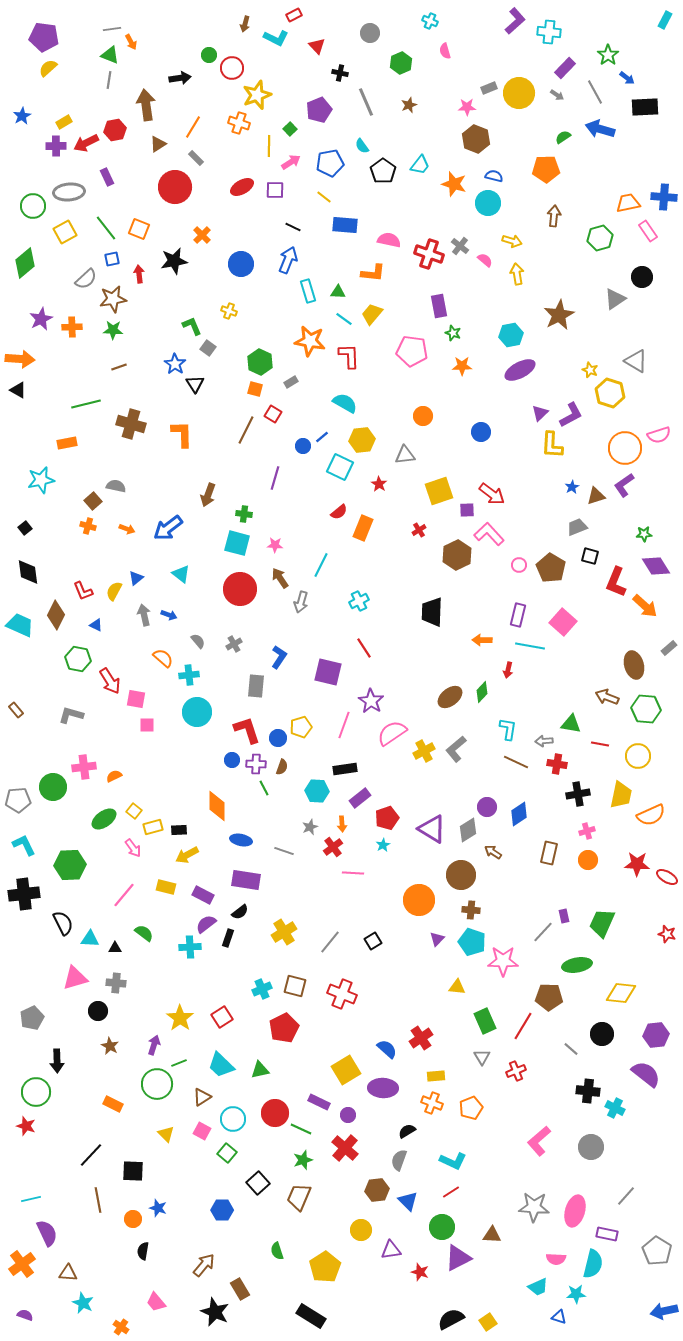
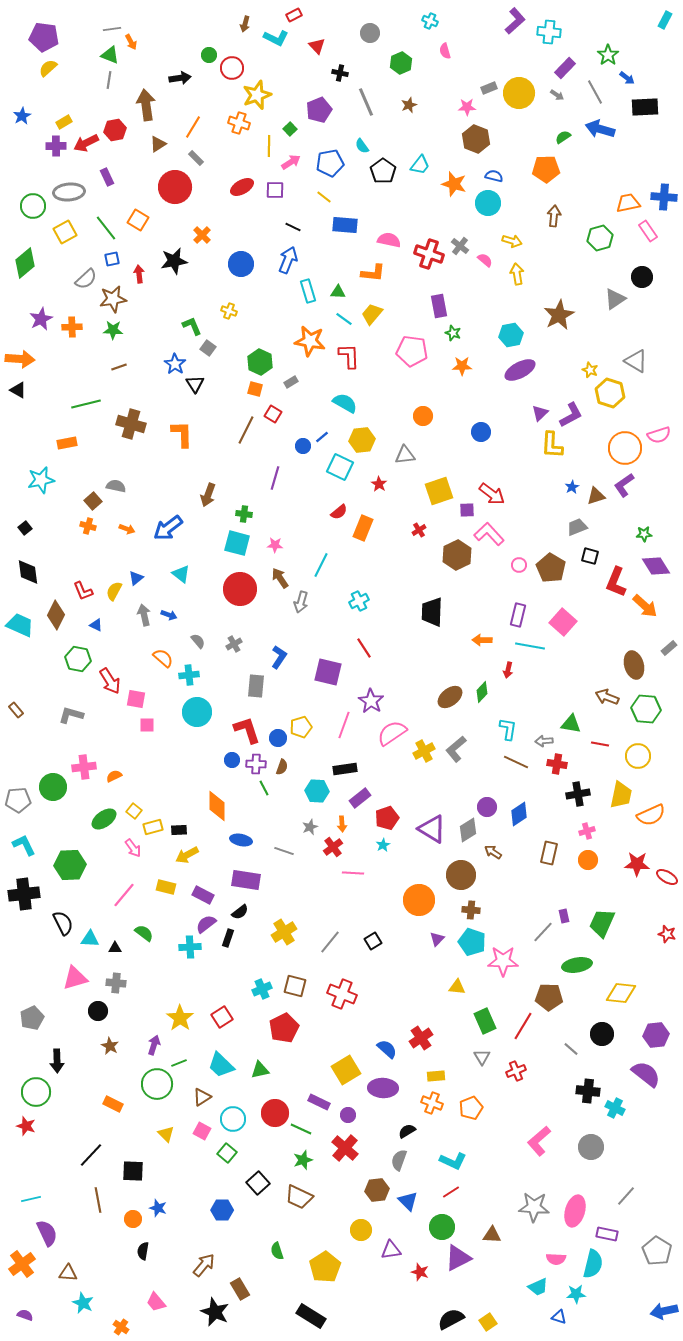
orange square at (139, 229): moved 1 px left, 9 px up; rotated 10 degrees clockwise
brown trapezoid at (299, 1197): rotated 88 degrees counterclockwise
